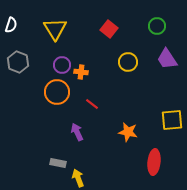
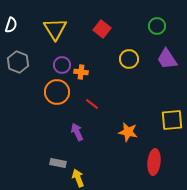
red square: moved 7 px left
yellow circle: moved 1 px right, 3 px up
